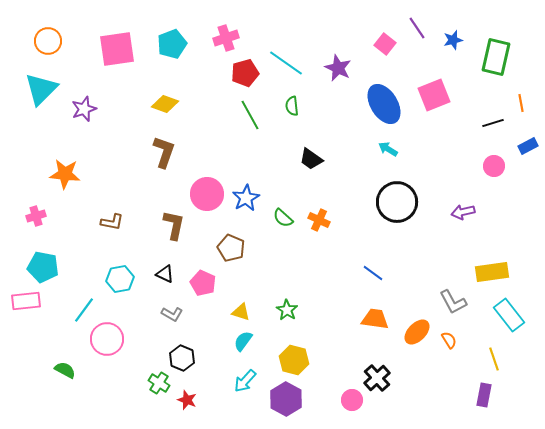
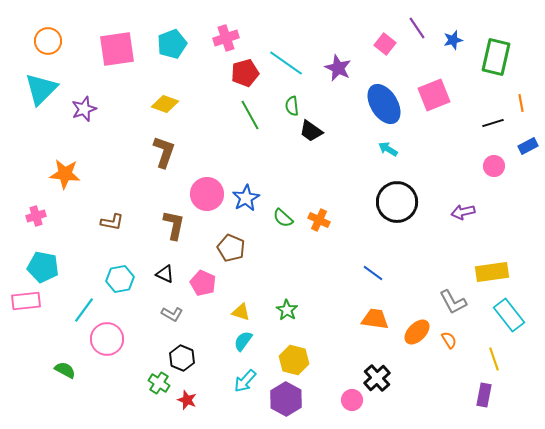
black trapezoid at (311, 159): moved 28 px up
